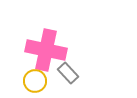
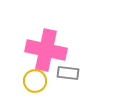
gray rectangle: rotated 40 degrees counterclockwise
